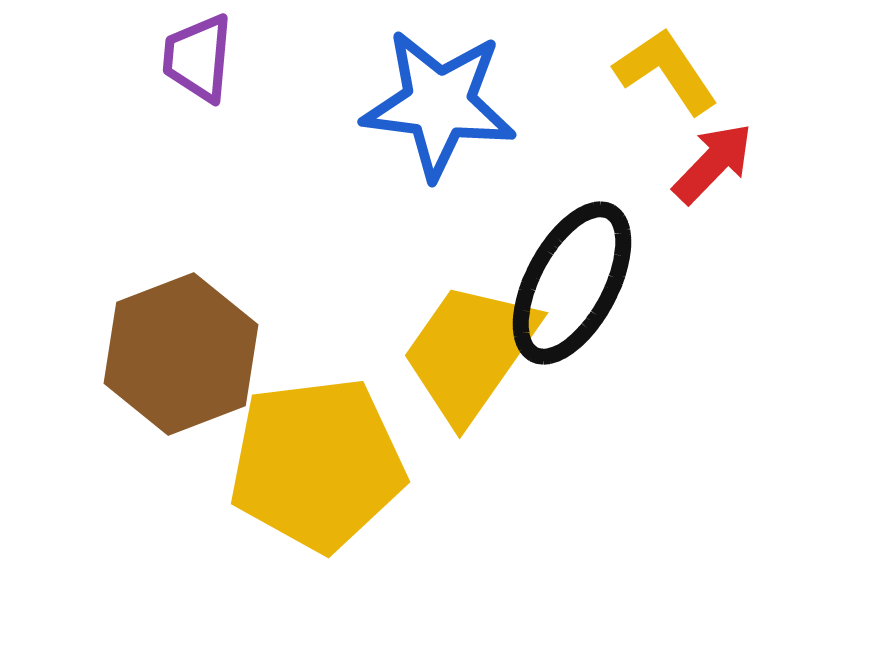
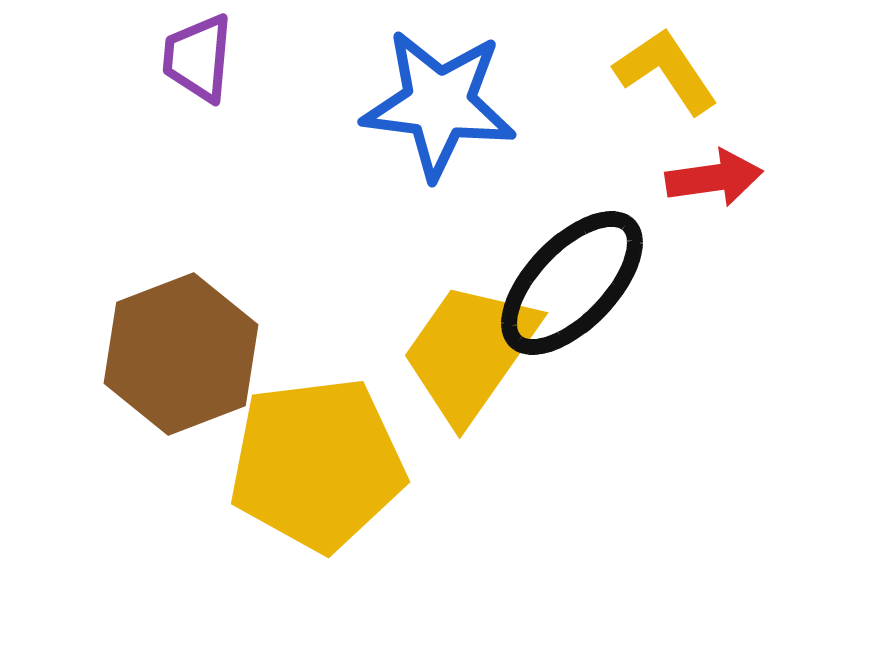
red arrow: moved 1 px right, 15 px down; rotated 38 degrees clockwise
black ellipse: rotated 16 degrees clockwise
